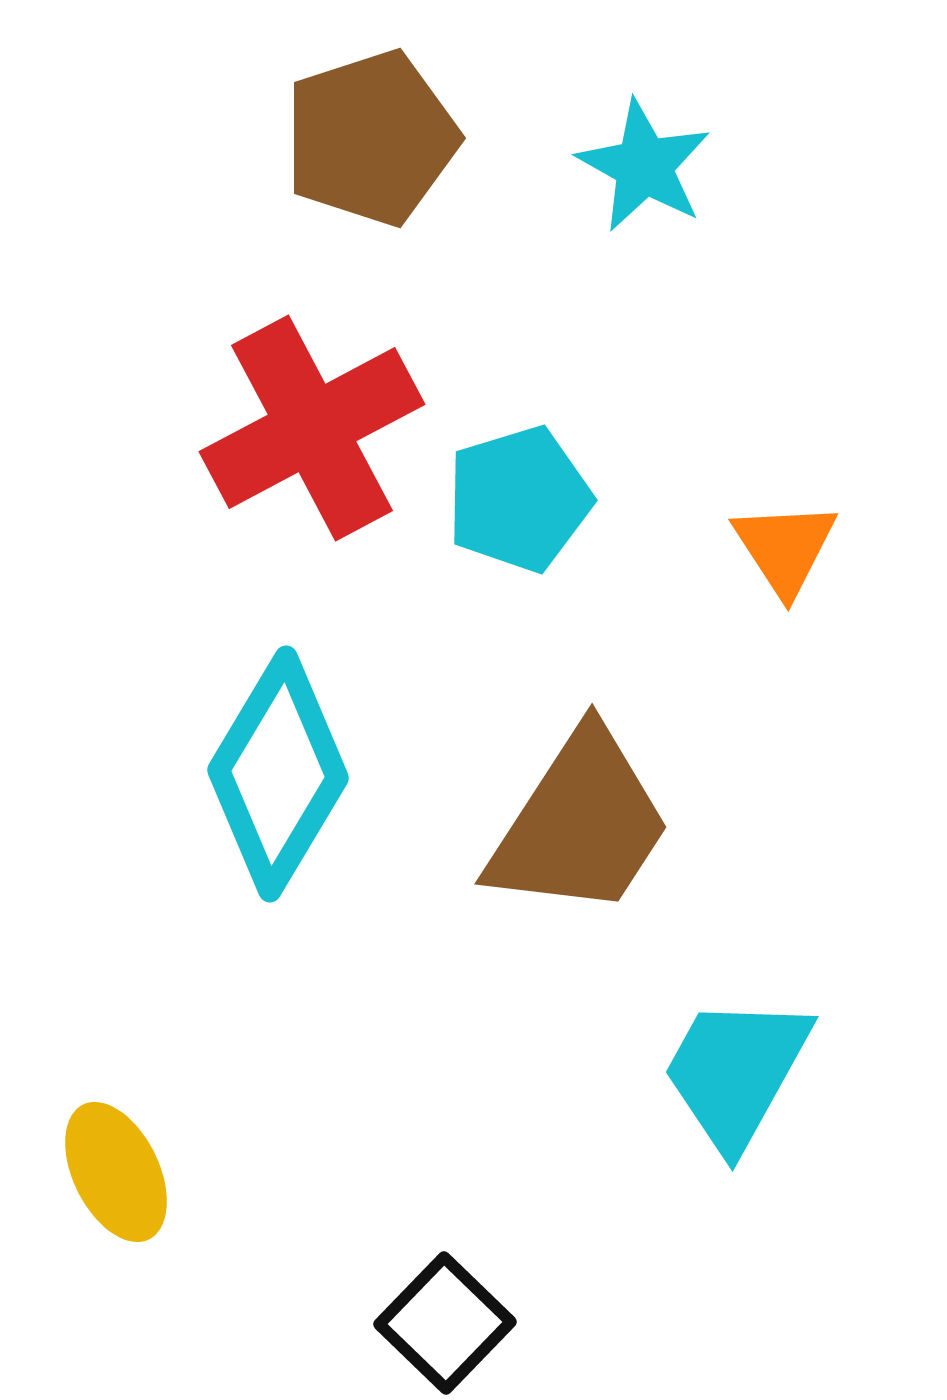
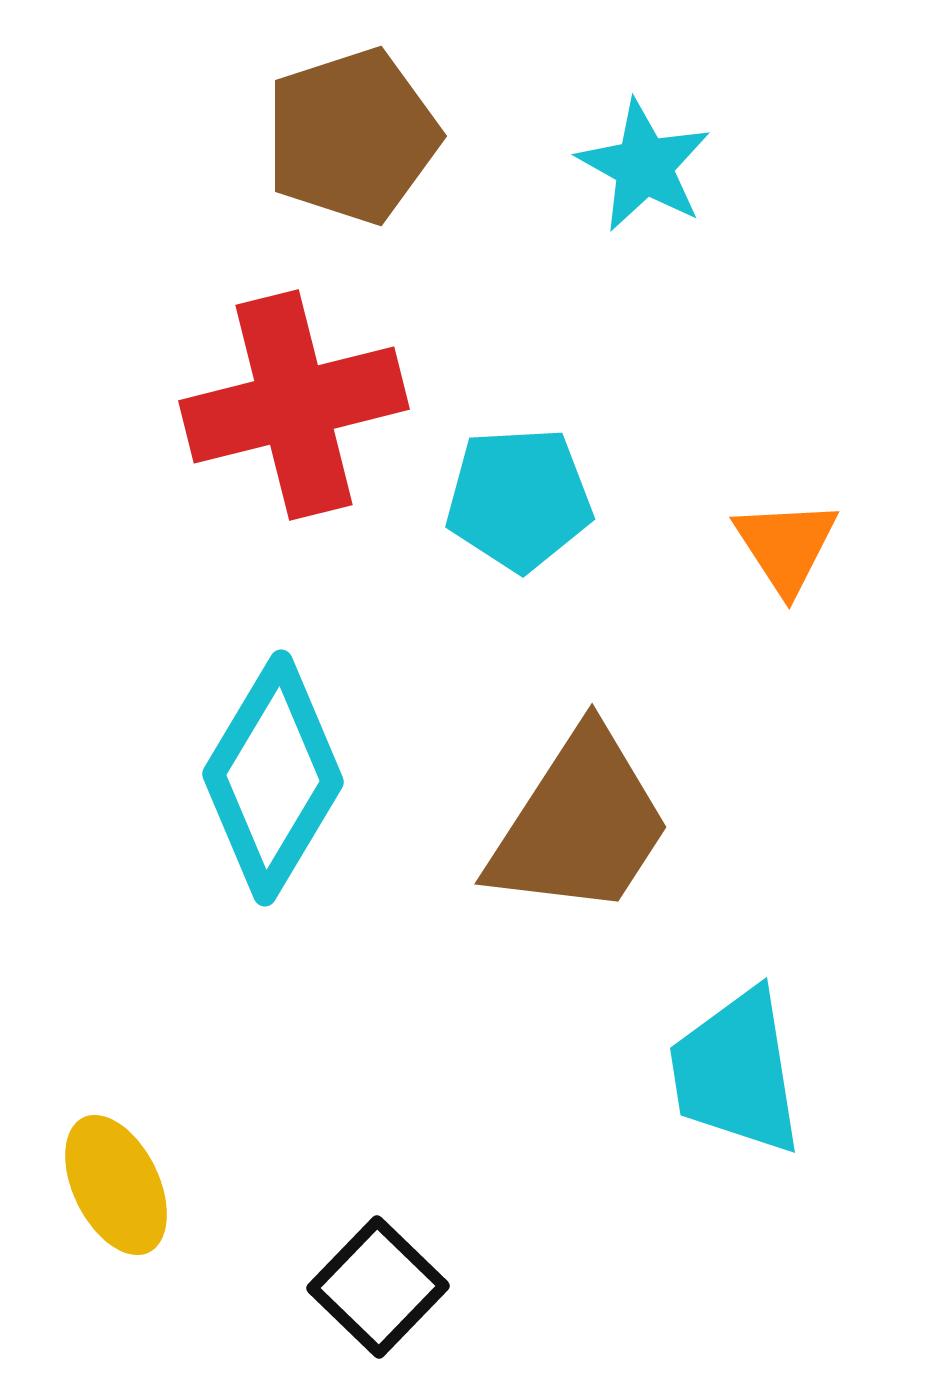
brown pentagon: moved 19 px left, 2 px up
red cross: moved 18 px left, 23 px up; rotated 14 degrees clockwise
cyan pentagon: rotated 14 degrees clockwise
orange triangle: moved 1 px right, 2 px up
cyan diamond: moved 5 px left, 4 px down
cyan trapezoid: rotated 38 degrees counterclockwise
yellow ellipse: moved 13 px down
black square: moved 67 px left, 36 px up
